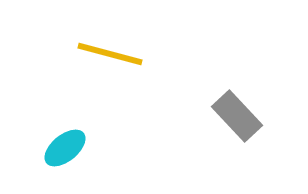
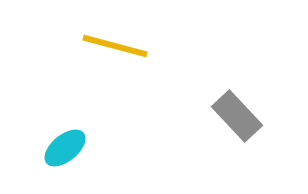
yellow line: moved 5 px right, 8 px up
